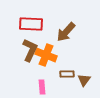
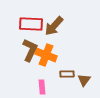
brown arrow: moved 12 px left, 6 px up
